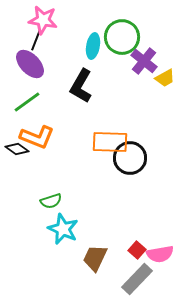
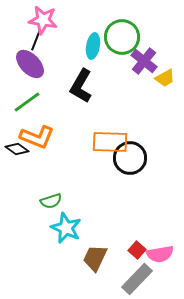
cyan star: moved 3 px right, 1 px up
